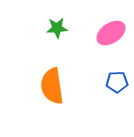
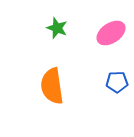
green star: rotated 25 degrees clockwise
